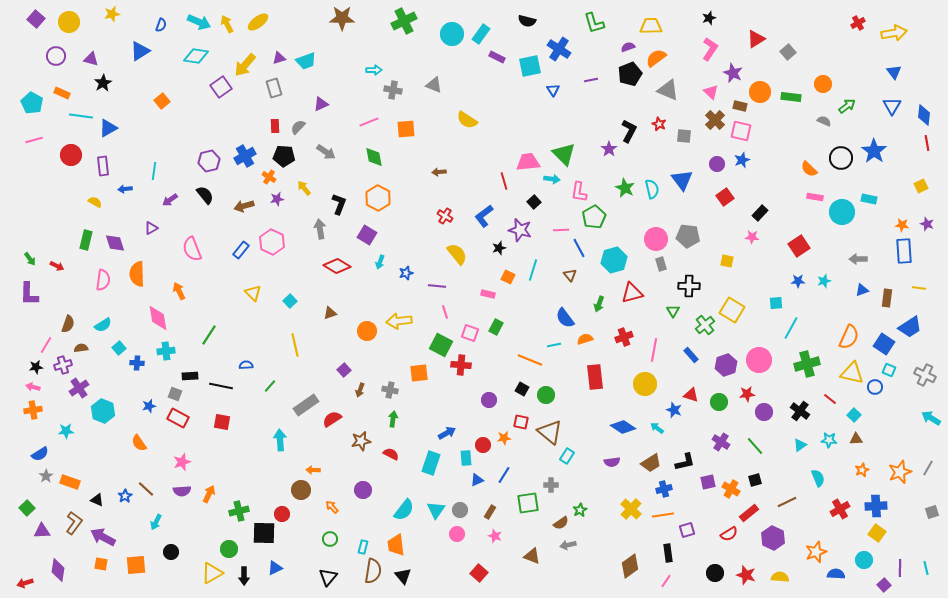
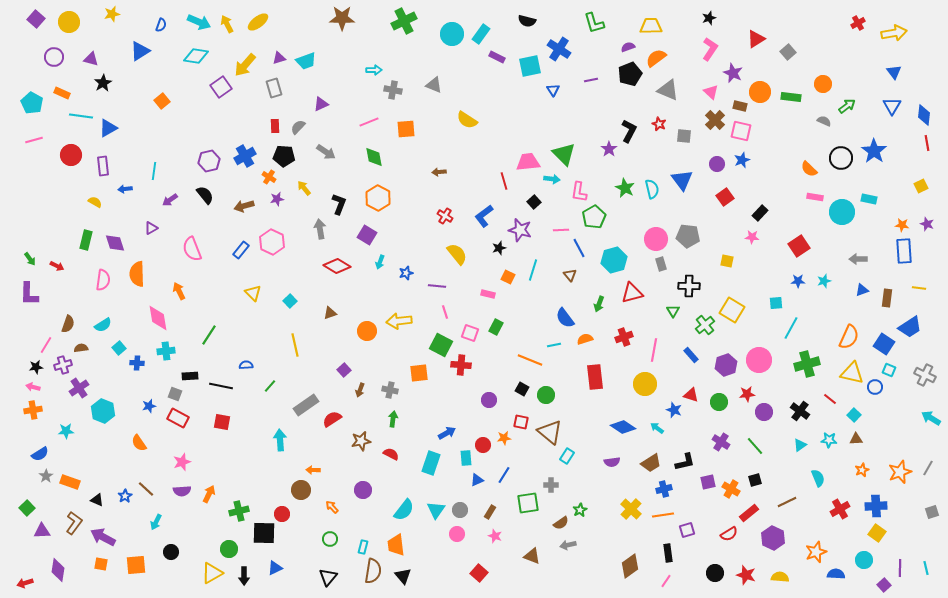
purple circle at (56, 56): moved 2 px left, 1 px down
